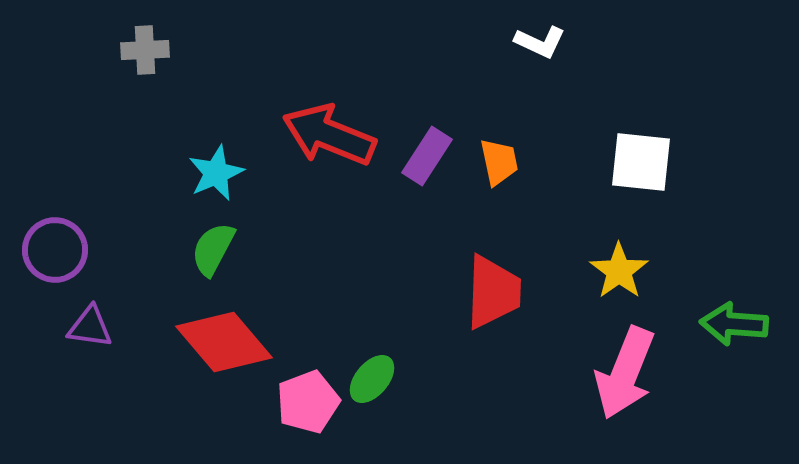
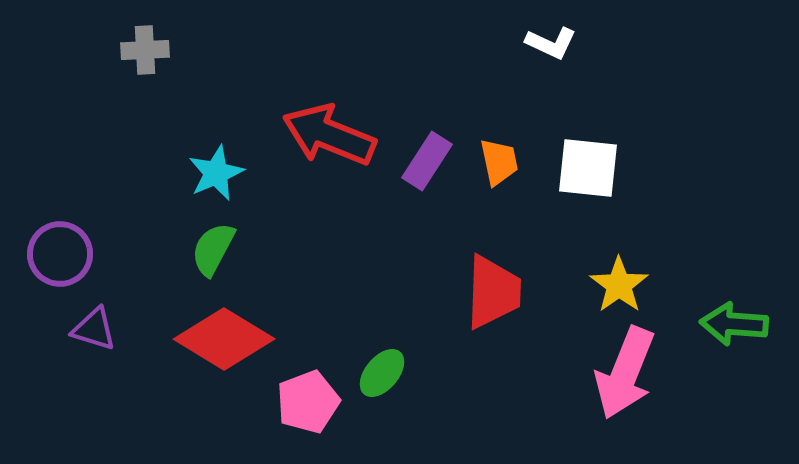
white L-shape: moved 11 px right, 1 px down
purple rectangle: moved 5 px down
white square: moved 53 px left, 6 px down
purple circle: moved 5 px right, 4 px down
yellow star: moved 14 px down
purple triangle: moved 4 px right, 2 px down; rotated 9 degrees clockwise
red diamond: moved 3 px up; rotated 18 degrees counterclockwise
green ellipse: moved 10 px right, 6 px up
